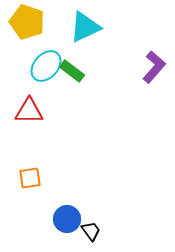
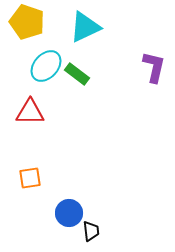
purple L-shape: rotated 28 degrees counterclockwise
green rectangle: moved 5 px right, 3 px down
red triangle: moved 1 px right, 1 px down
blue circle: moved 2 px right, 6 px up
black trapezoid: rotated 30 degrees clockwise
